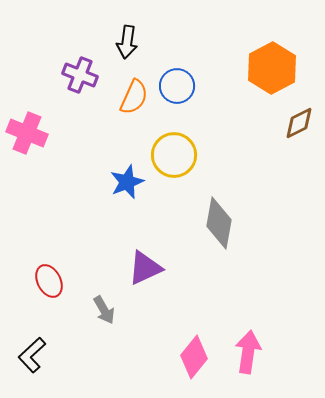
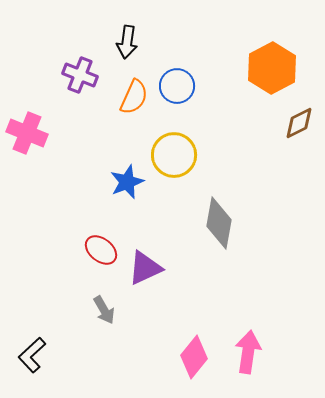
red ellipse: moved 52 px right, 31 px up; rotated 24 degrees counterclockwise
